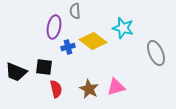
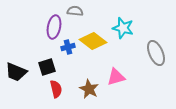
gray semicircle: rotated 98 degrees clockwise
black square: moved 3 px right; rotated 24 degrees counterclockwise
pink triangle: moved 10 px up
